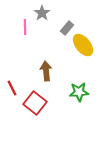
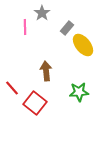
red line: rotated 14 degrees counterclockwise
